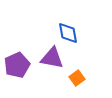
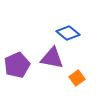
blue diamond: rotated 40 degrees counterclockwise
